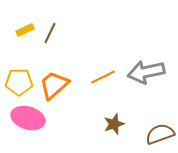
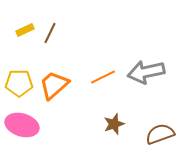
yellow pentagon: moved 1 px down
pink ellipse: moved 6 px left, 7 px down
